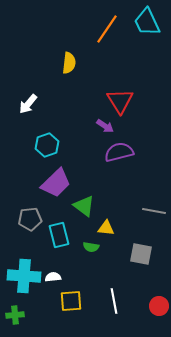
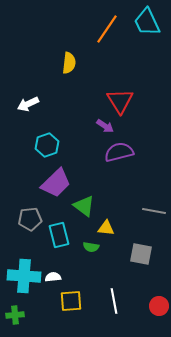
white arrow: rotated 25 degrees clockwise
